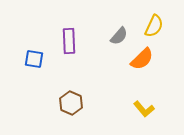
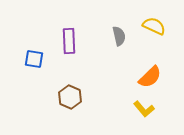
yellow semicircle: rotated 90 degrees counterclockwise
gray semicircle: rotated 54 degrees counterclockwise
orange semicircle: moved 8 px right, 18 px down
brown hexagon: moved 1 px left, 6 px up
